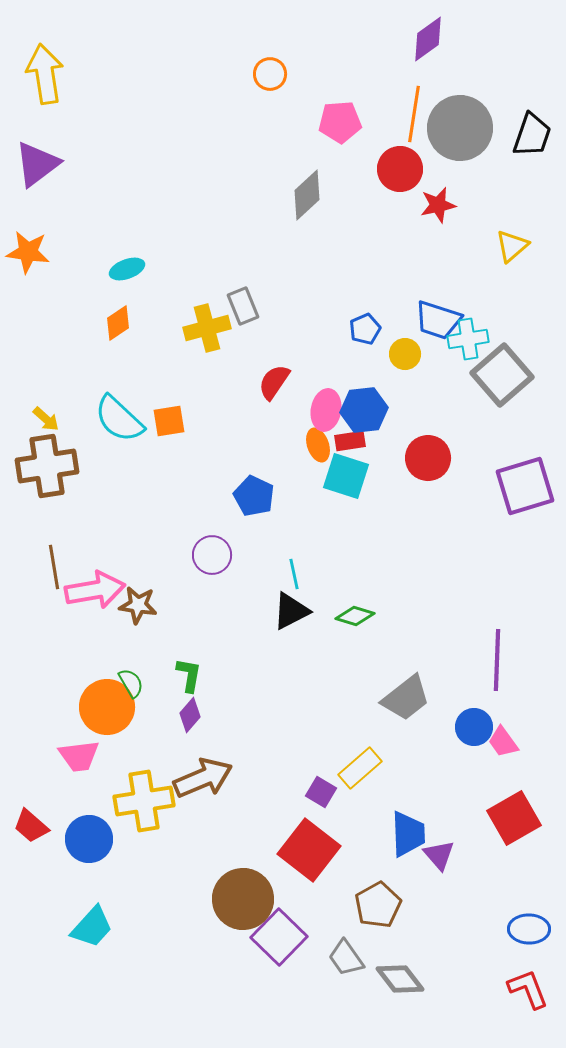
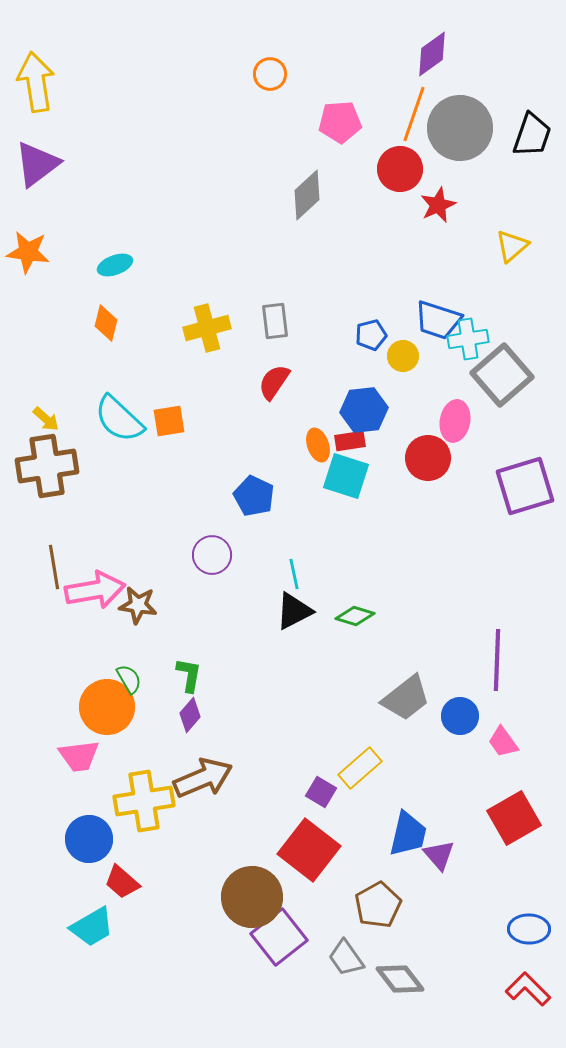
purple diamond at (428, 39): moved 4 px right, 15 px down
yellow arrow at (45, 74): moved 9 px left, 8 px down
orange line at (414, 114): rotated 10 degrees clockwise
red star at (438, 205): rotated 12 degrees counterclockwise
cyan ellipse at (127, 269): moved 12 px left, 4 px up
gray rectangle at (243, 306): moved 32 px right, 15 px down; rotated 15 degrees clockwise
orange diamond at (118, 323): moved 12 px left; rotated 42 degrees counterclockwise
blue pentagon at (365, 329): moved 6 px right, 6 px down; rotated 8 degrees clockwise
yellow circle at (405, 354): moved 2 px left, 2 px down
pink ellipse at (326, 410): moved 129 px right, 11 px down
black triangle at (291, 611): moved 3 px right
green semicircle at (131, 683): moved 2 px left, 4 px up
blue circle at (474, 727): moved 14 px left, 11 px up
red trapezoid at (31, 826): moved 91 px right, 56 px down
blue trapezoid at (408, 834): rotated 15 degrees clockwise
brown circle at (243, 899): moved 9 px right, 2 px up
cyan trapezoid at (92, 927): rotated 18 degrees clockwise
purple square at (279, 937): rotated 8 degrees clockwise
red L-shape at (528, 989): rotated 24 degrees counterclockwise
